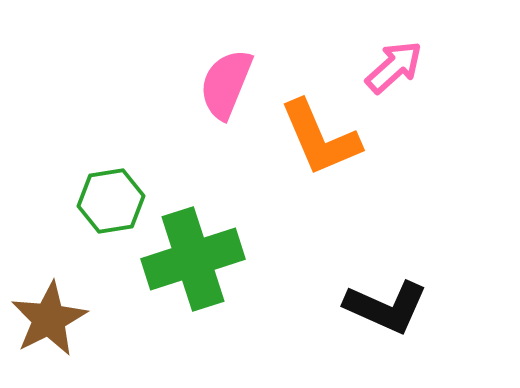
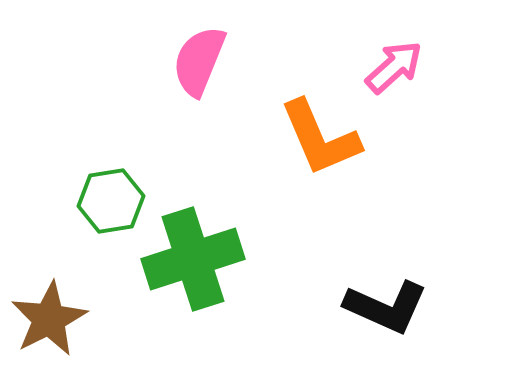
pink semicircle: moved 27 px left, 23 px up
